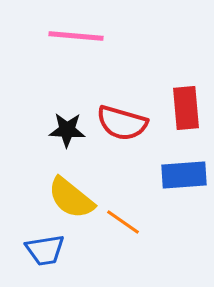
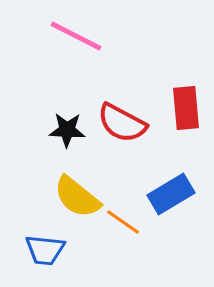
pink line: rotated 22 degrees clockwise
red semicircle: rotated 12 degrees clockwise
blue rectangle: moved 13 px left, 19 px down; rotated 27 degrees counterclockwise
yellow semicircle: moved 6 px right, 1 px up
blue trapezoid: rotated 15 degrees clockwise
